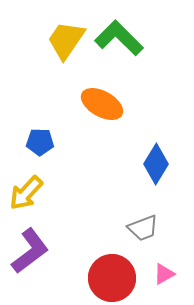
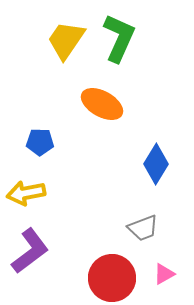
green L-shape: rotated 69 degrees clockwise
yellow arrow: rotated 36 degrees clockwise
